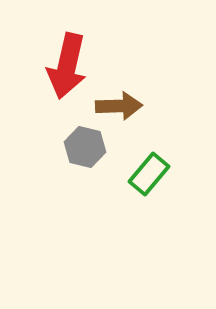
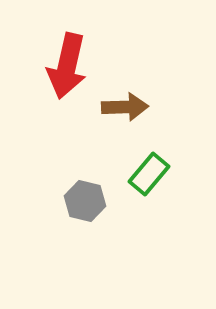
brown arrow: moved 6 px right, 1 px down
gray hexagon: moved 54 px down
